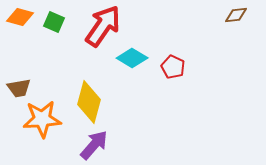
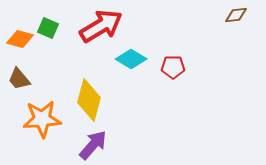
orange diamond: moved 22 px down
green square: moved 6 px left, 6 px down
red arrow: moved 2 px left; rotated 24 degrees clockwise
cyan diamond: moved 1 px left, 1 px down
red pentagon: rotated 25 degrees counterclockwise
brown trapezoid: moved 9 px up; rotated 60 degrees clockwise
yellow diamond: moved 2 px up
purple arrow: moved 1 px left
